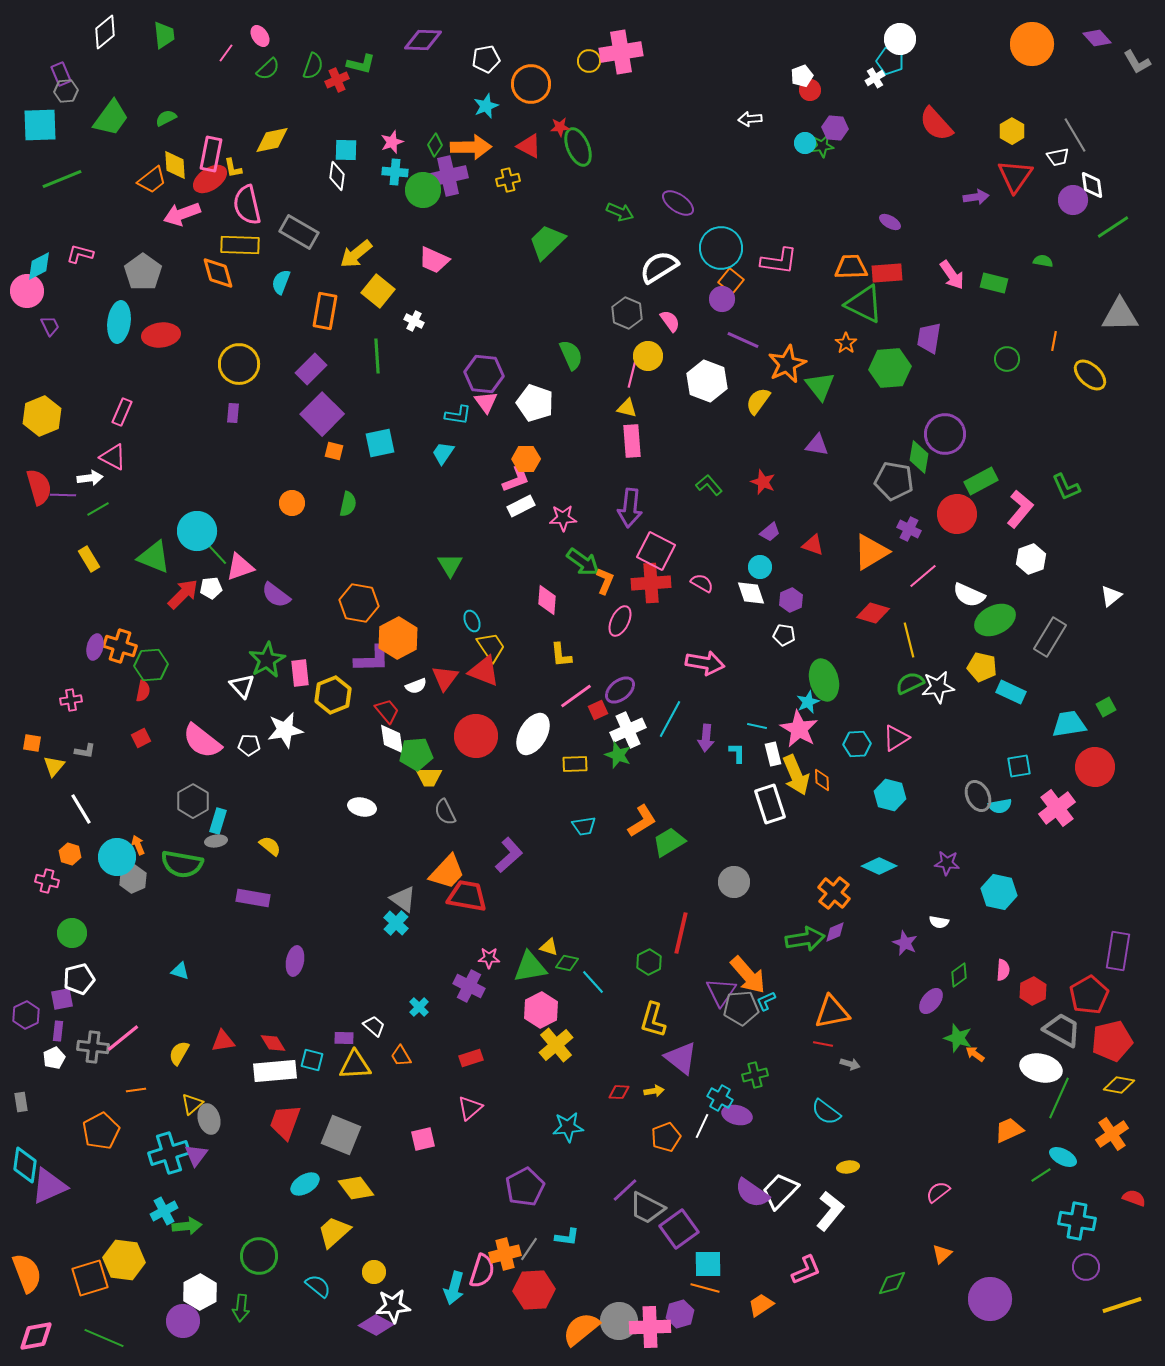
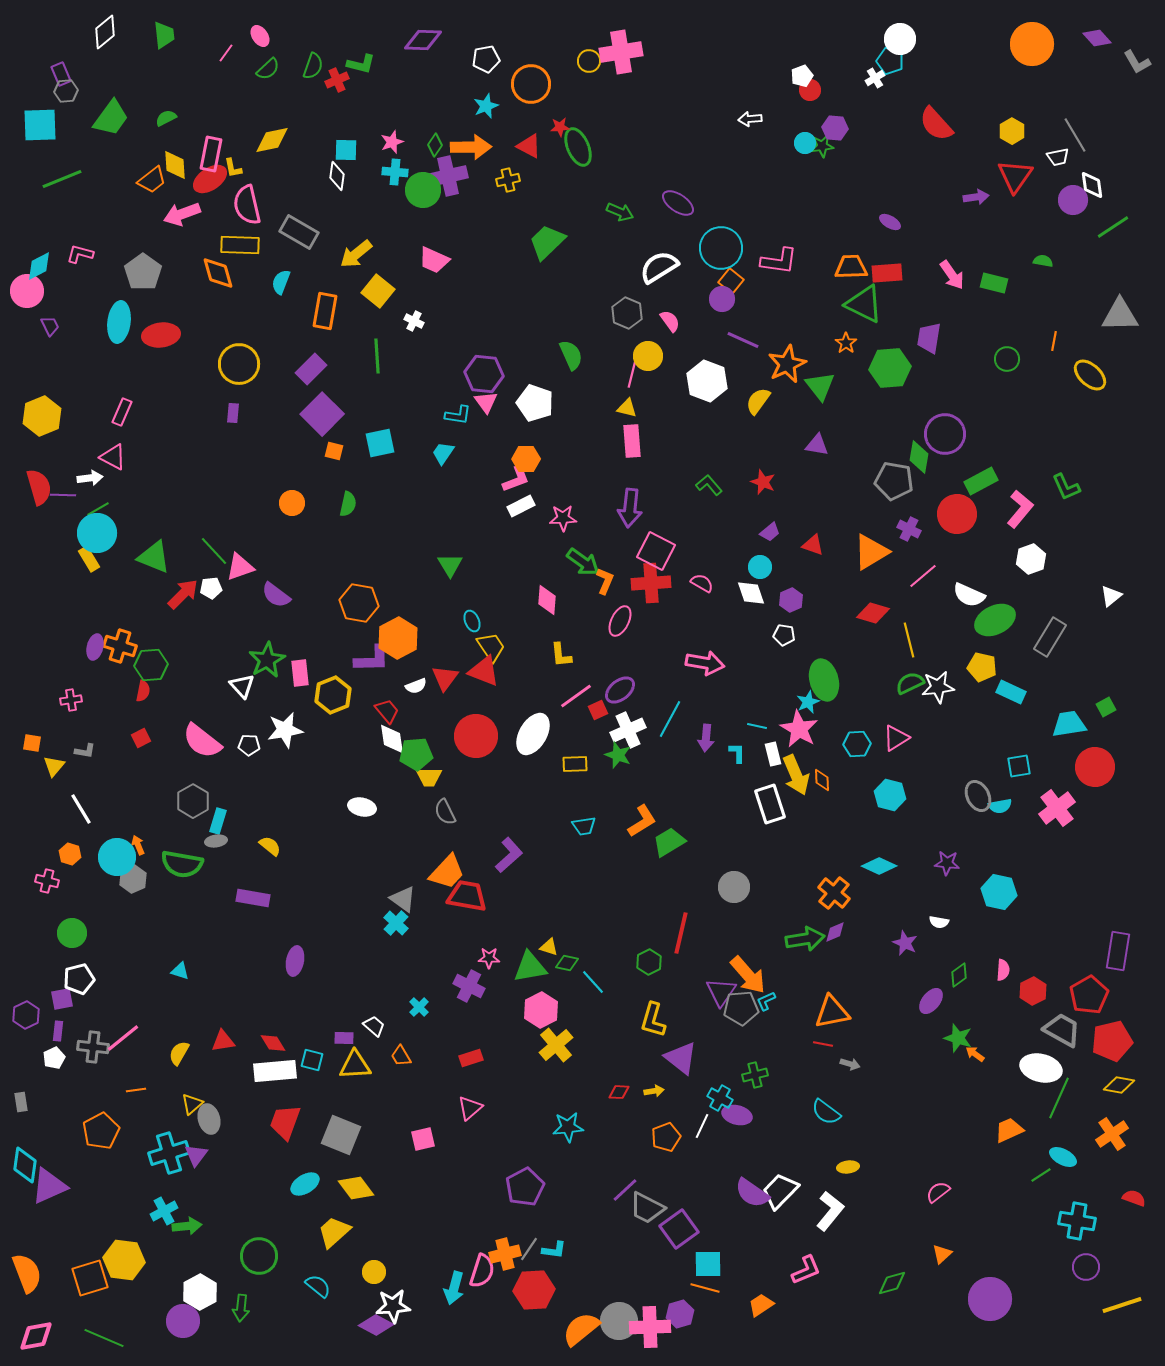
cyan circle at (197, 531): moved 100 px left, 2 px down
gray circle at (734, 882): moved 5 px down
cyan L-shape at (567, 1237): moved 13 px left, 13 px down
